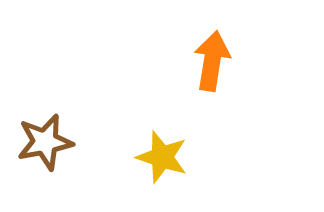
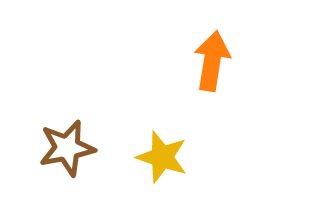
brown star: moved 22 px right, 6 px down
